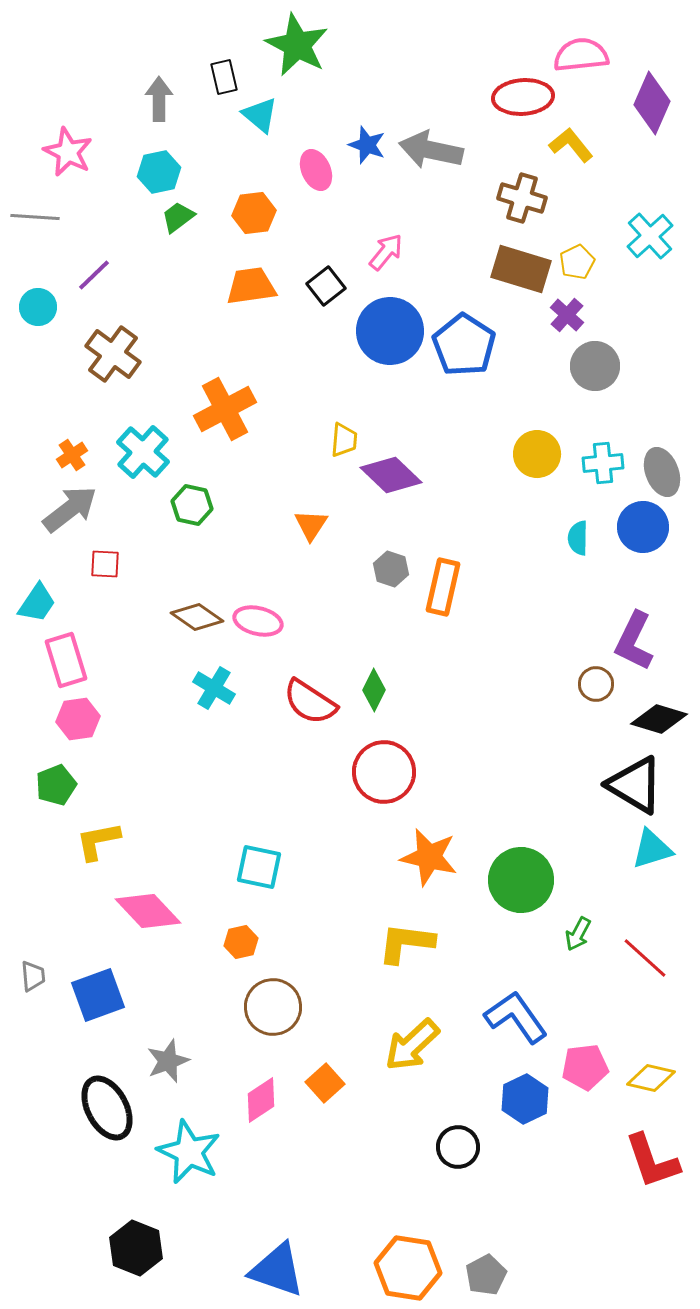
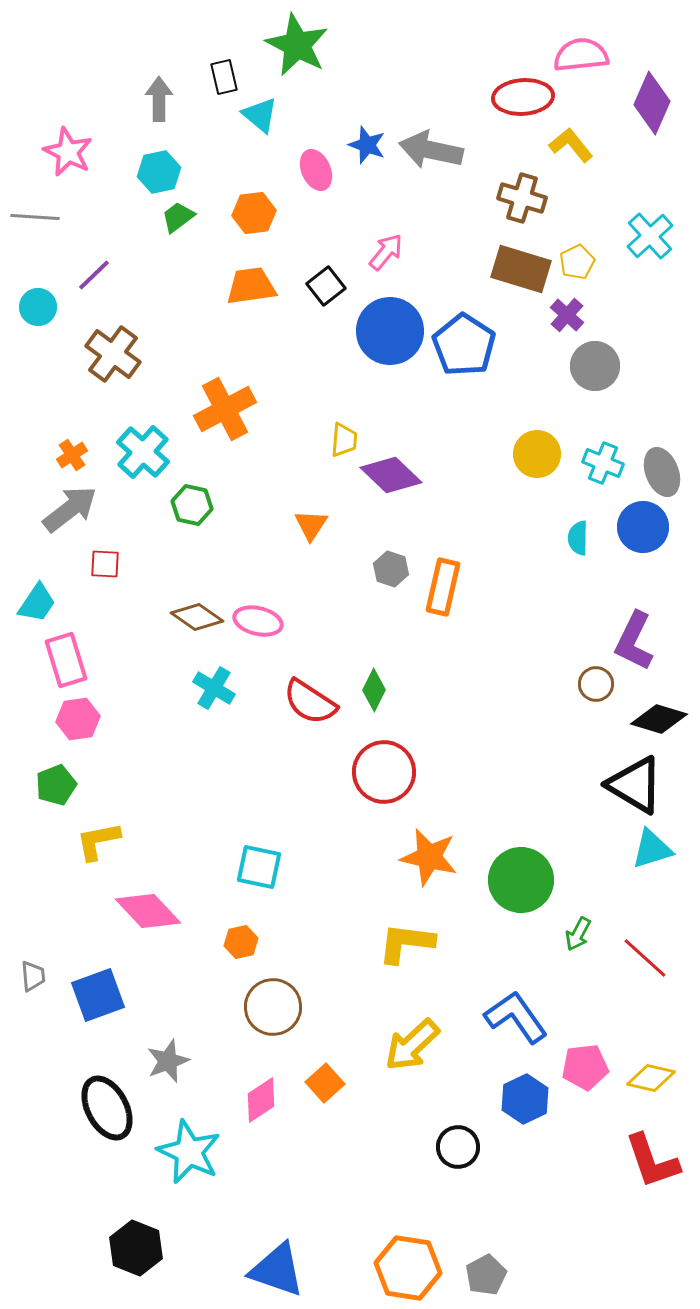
cyan cross at (603, 463): rotated 27 degrees clockwise
